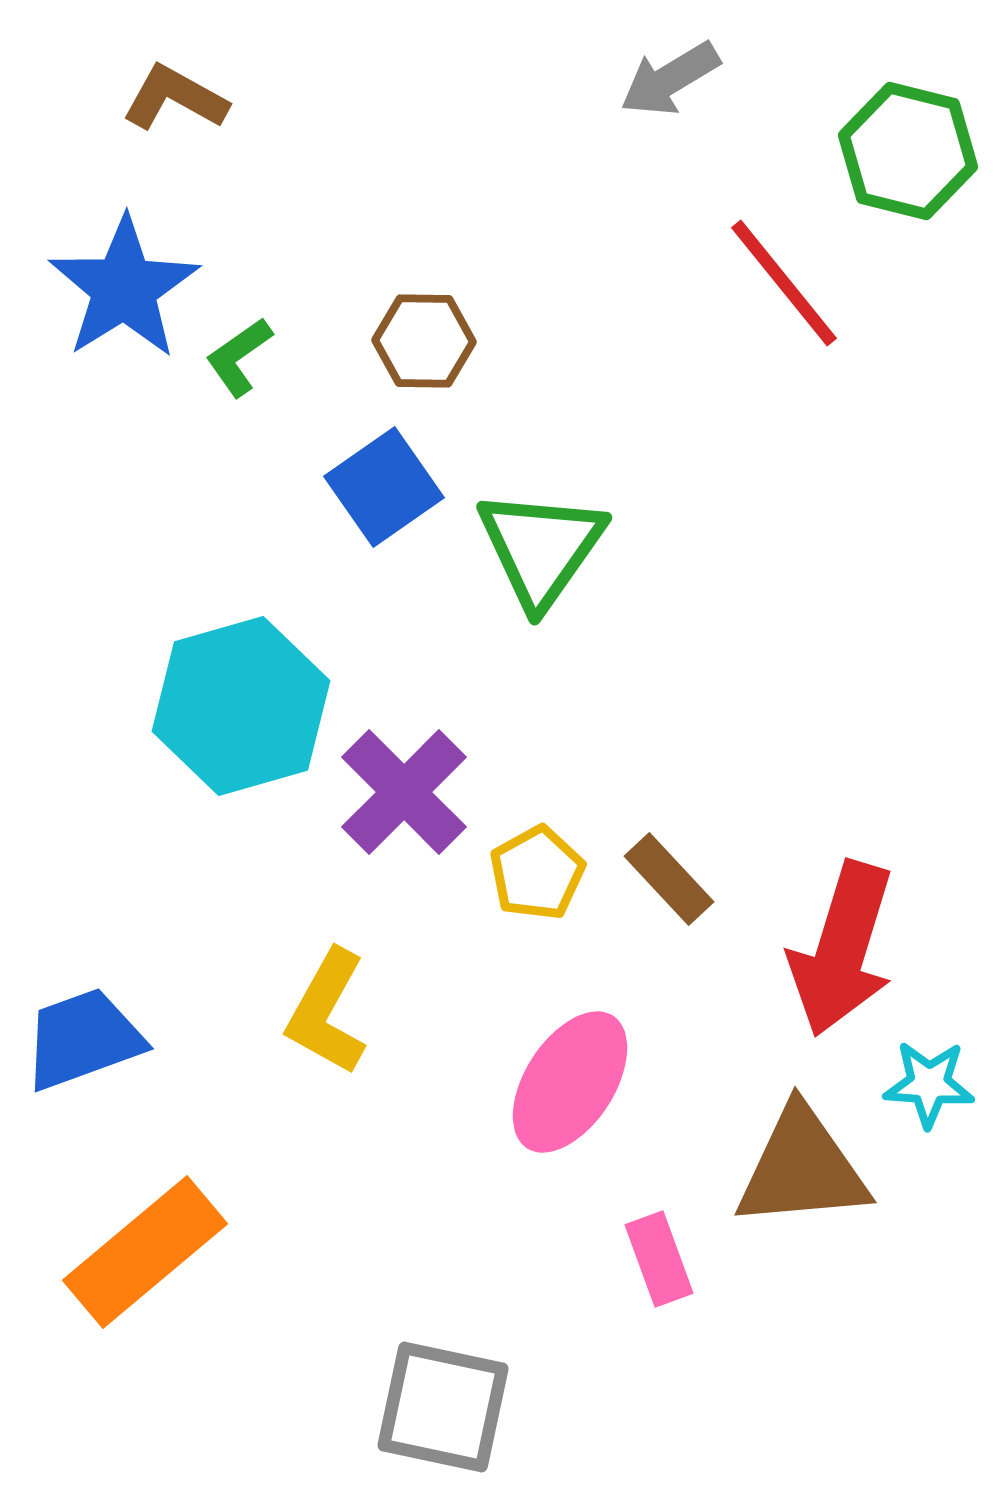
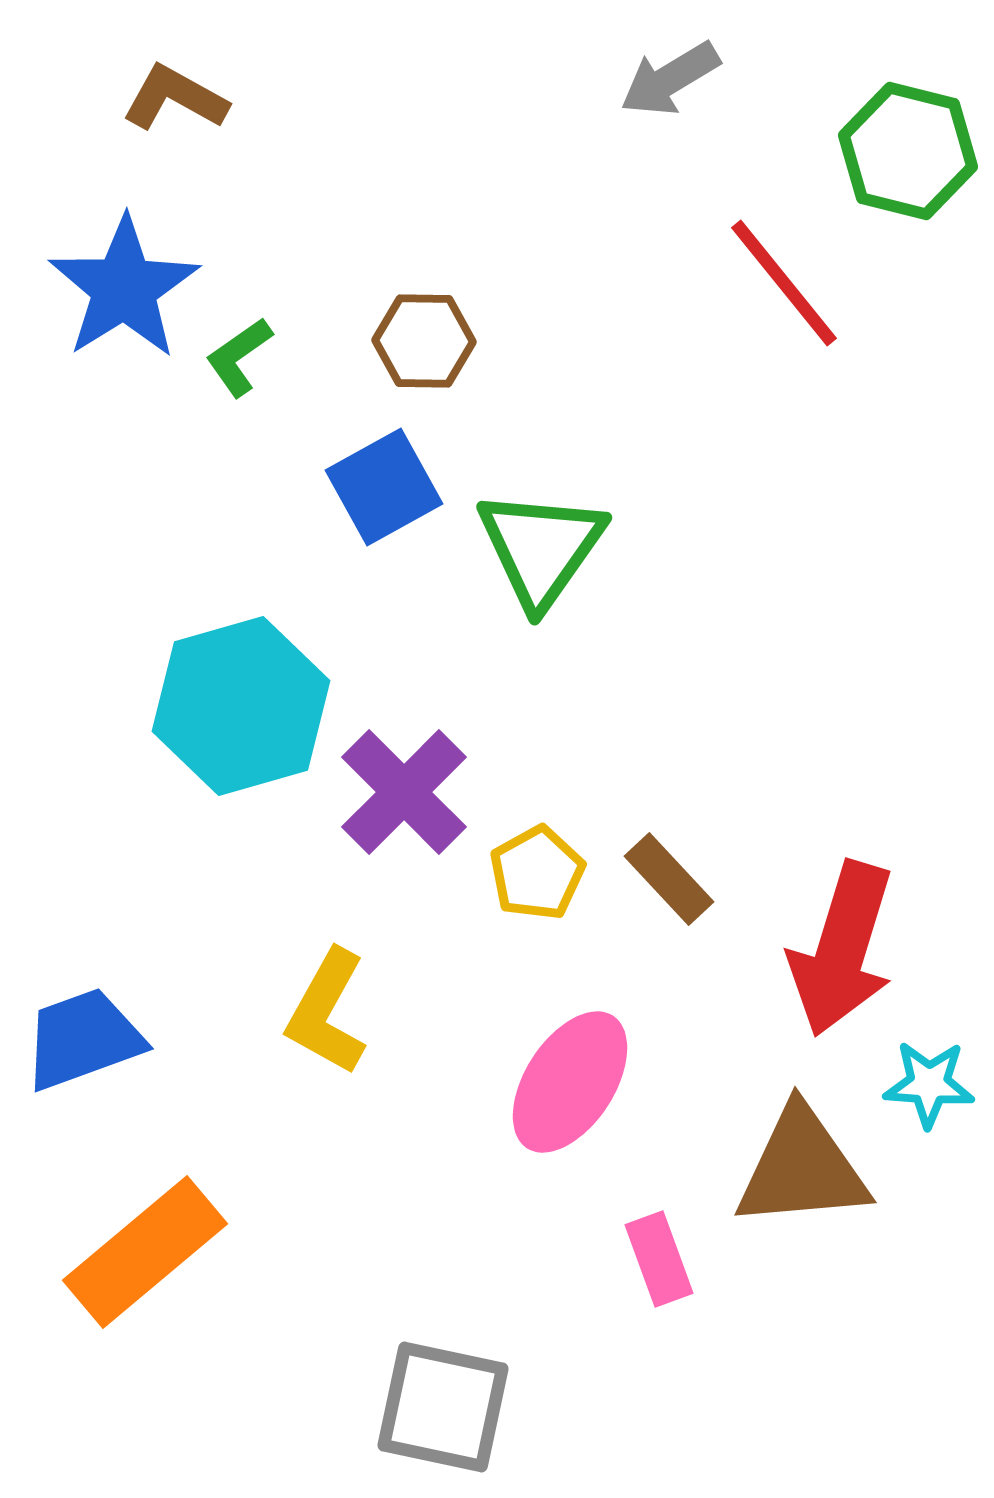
blue square: rotated 6 degrees clockwise
